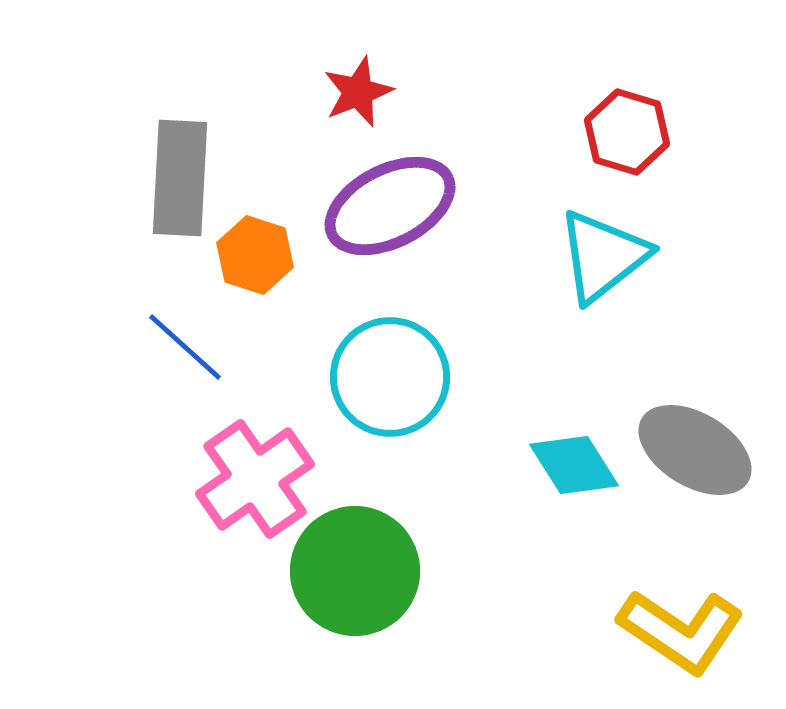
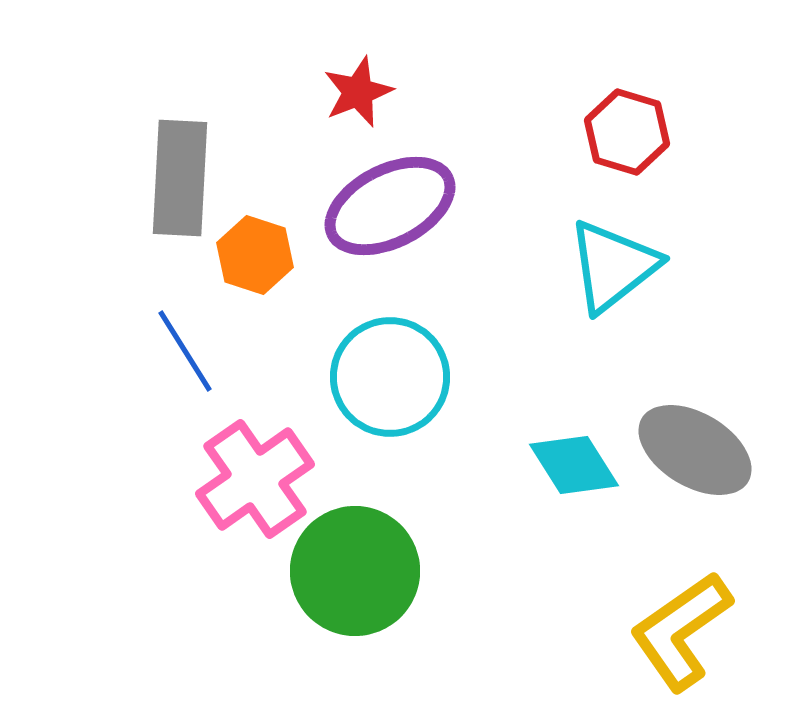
cyan triangle: moved 10 px right, 10 px down
blue line: moved 4 px down; rotated 16 degrees clockwise
yellow L-shape: rotated 111 degrees clockwise
